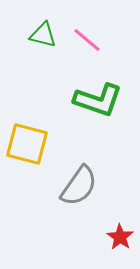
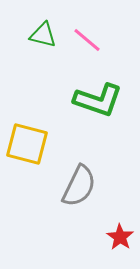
gray semicircle: rotated 9 degrees counterclockwise
